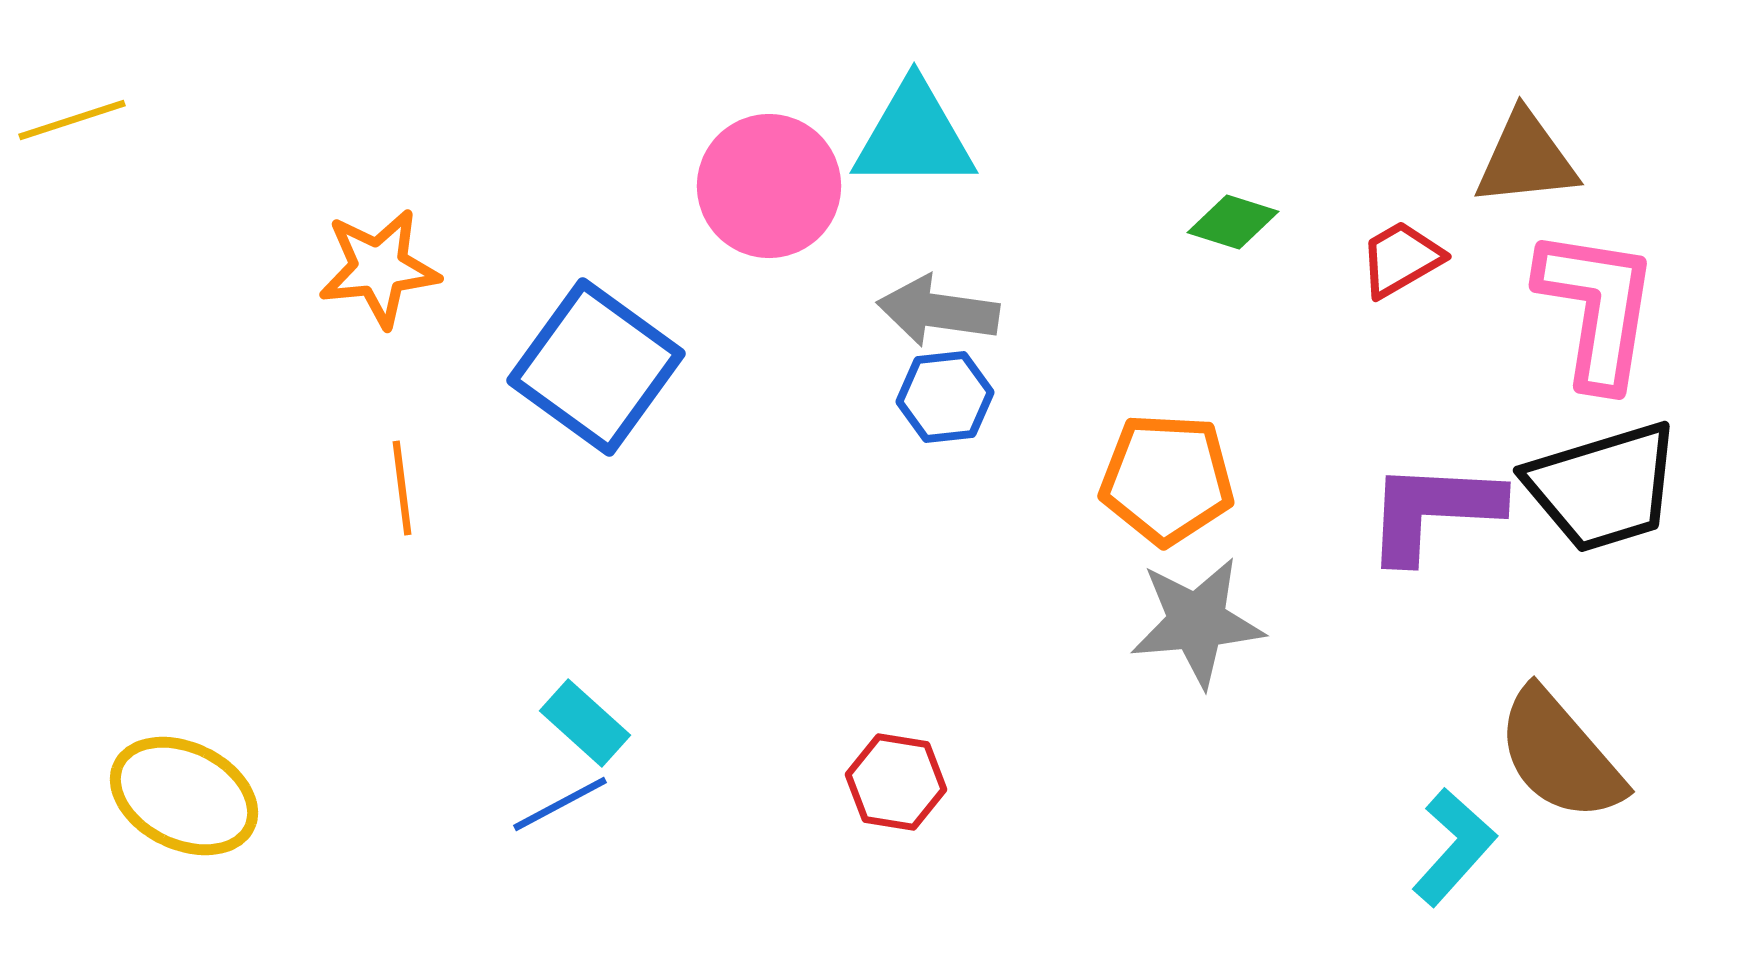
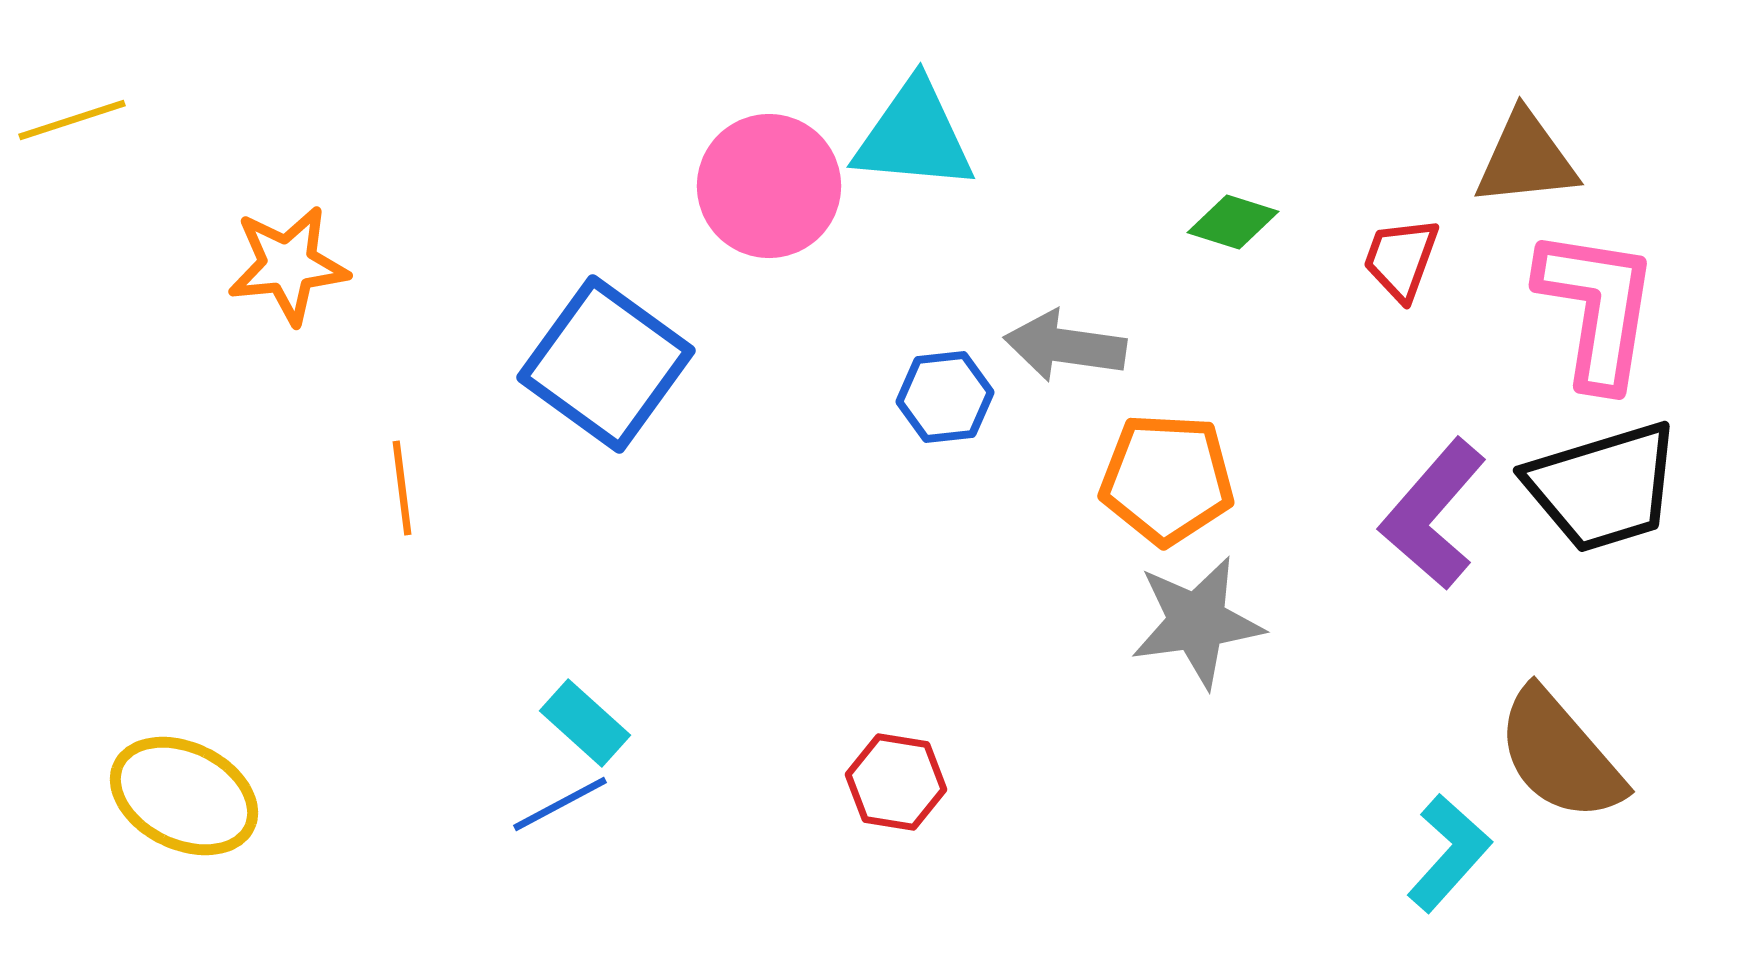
cyan triangle: rotated 5 degrees clockwise
red trapezoid: rotated 40 degrees counterclockwise
orange star: moved 91 px left, 3 px up
gray arrow: moved 127 px right, 35 px down
blue square: moved 10 px right, 3 px up
purple L-shape: moved 3 px down; rotated 52 degrees counterclockwise
gray star: rotated 3 degrees counterclockwise
cyan L-shape: moved 5 px left, 6 px down
